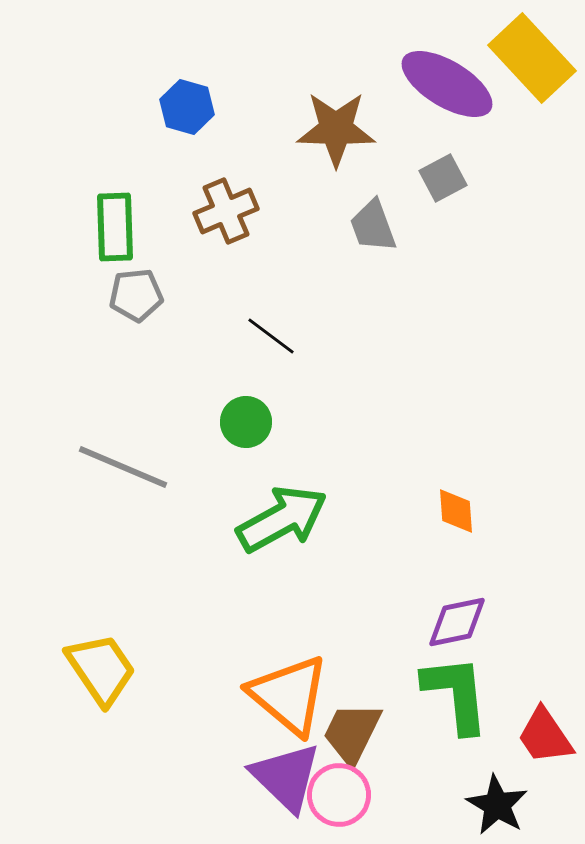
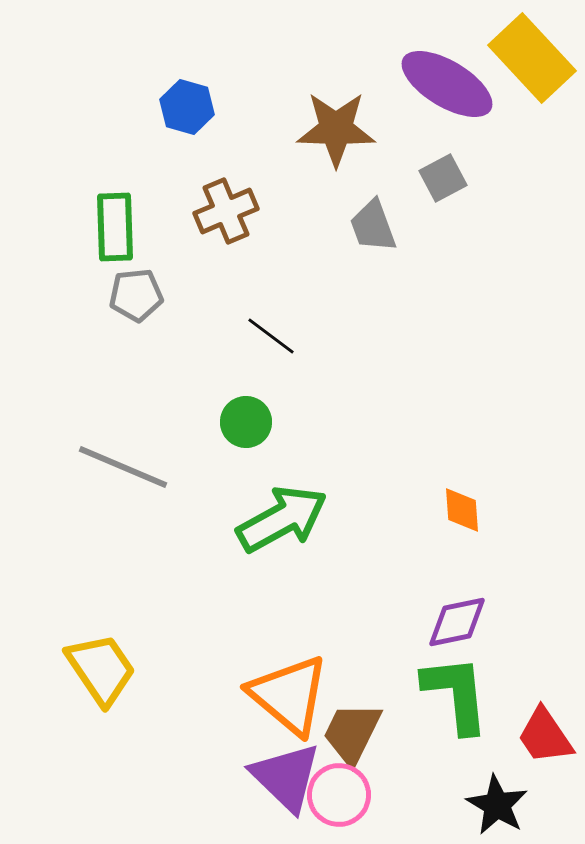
orange diamond: moved 6 px right, 1 px up
